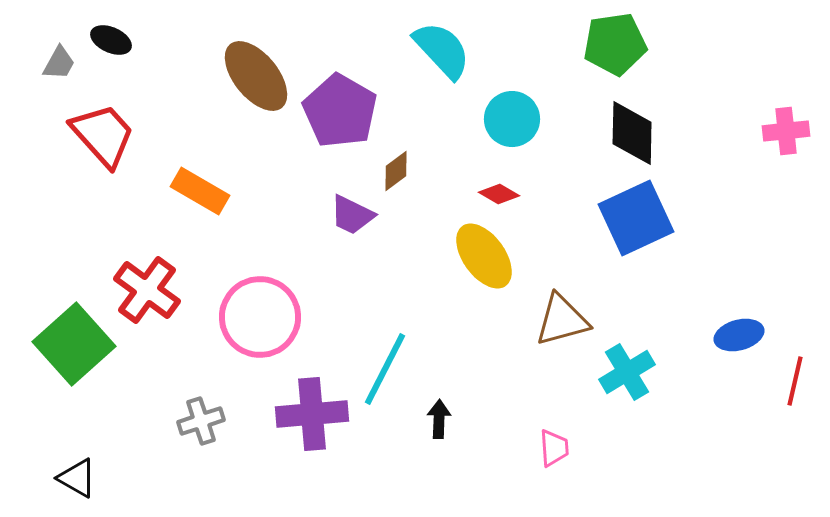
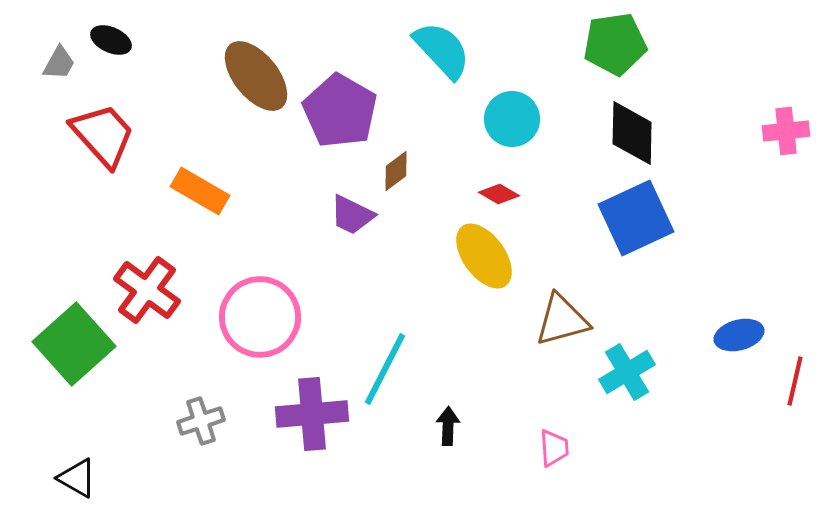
black arrow: moved 9 px right, 7 px down
